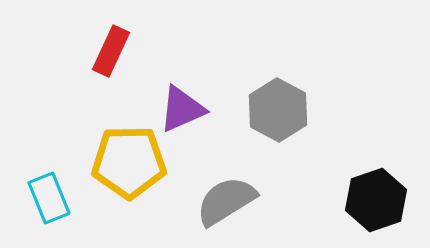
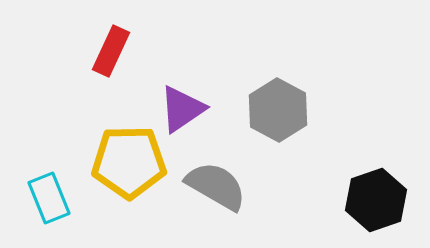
purple triangle: rotated 10 degrees counterclockwise
gray semicircle: moved 10 px left, 15 px up; rotated 62 degrees clockwise
